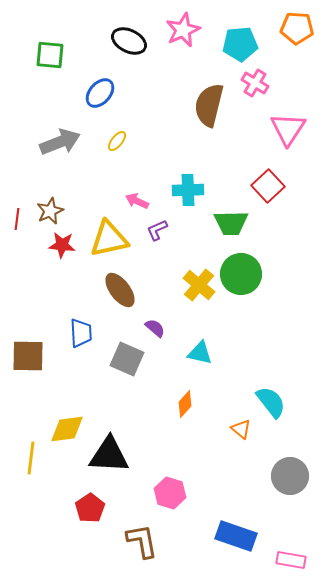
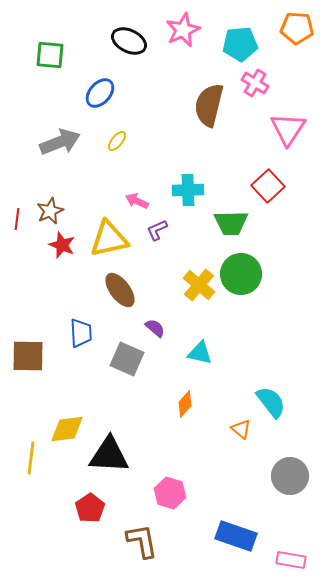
red star: rotated 16 degrees clockwise
